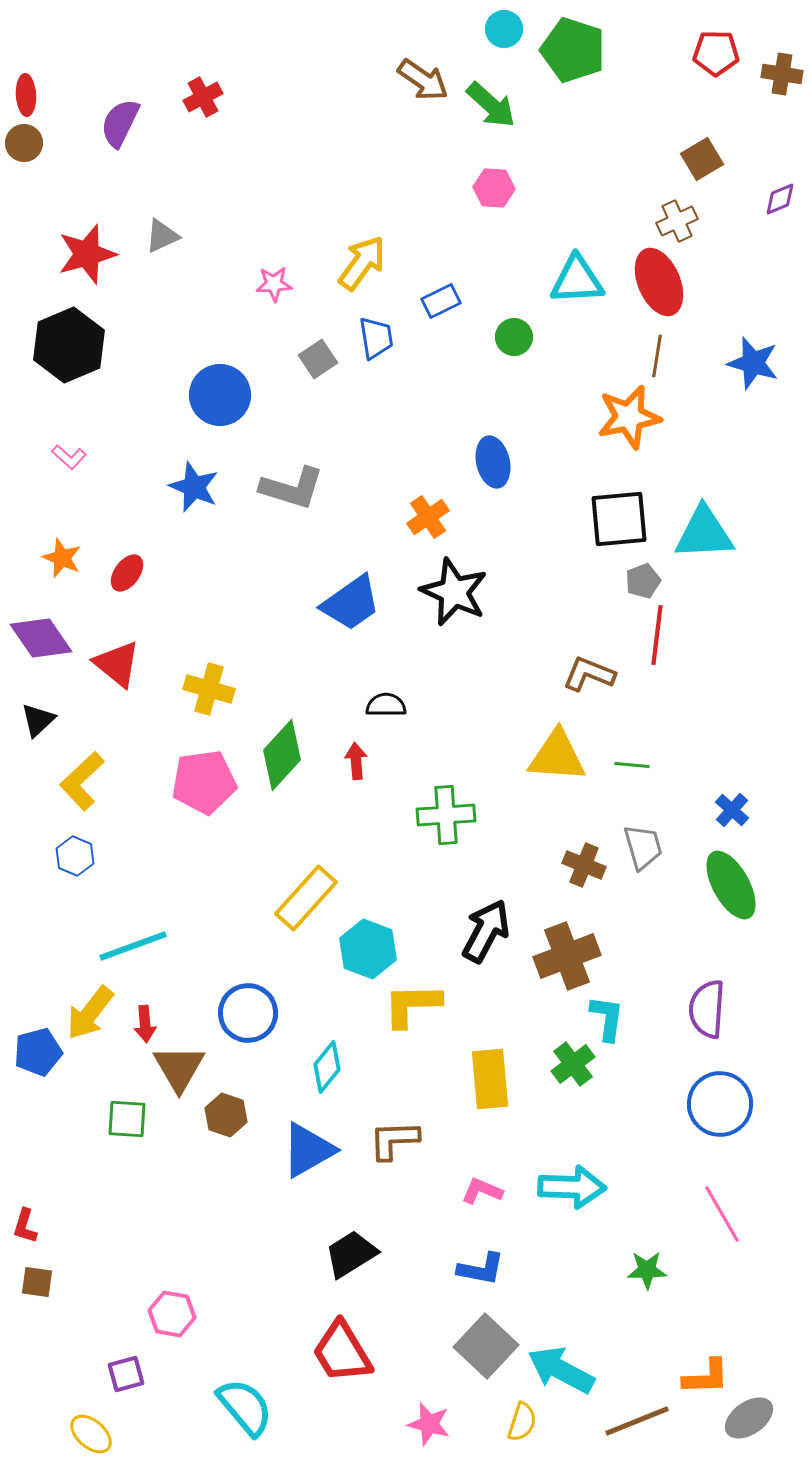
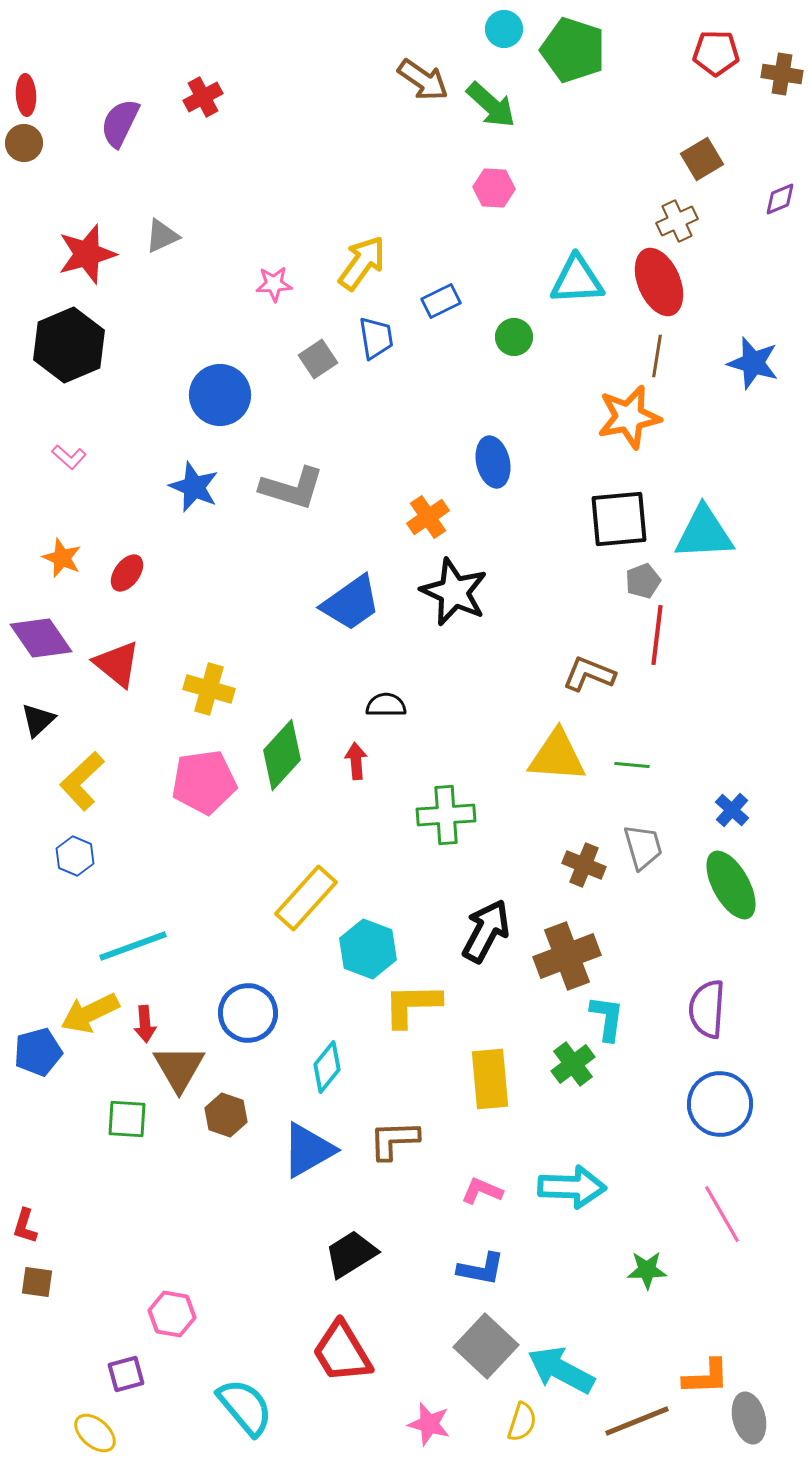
yellow arrow at (90, 1013): rotated 26 degrees clockwise
gray ellipse at (749, 1418): rotated 69 degrees counterclockwise
yellow ellipse at (91, 1434): moved 4 px right, 1 px up
